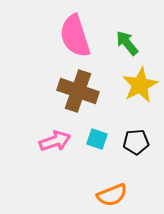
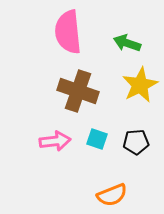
pink semicircle: moved 7 px left, 4 px up; rotated 12 degrees clockwise
green arrow: rotated 32 degrees counterclockwise
pink arrow: rotated 12 degrees clockwise
